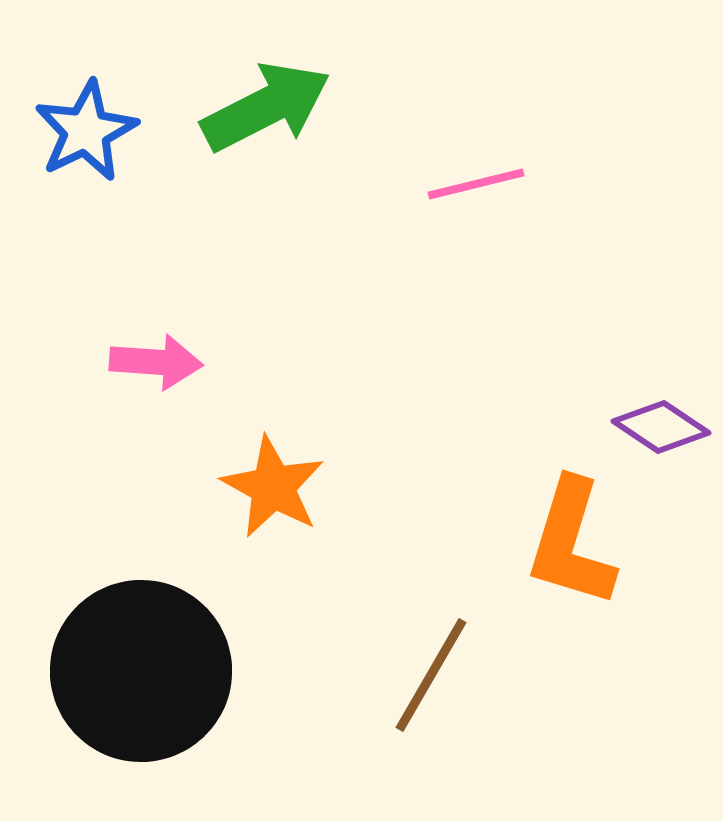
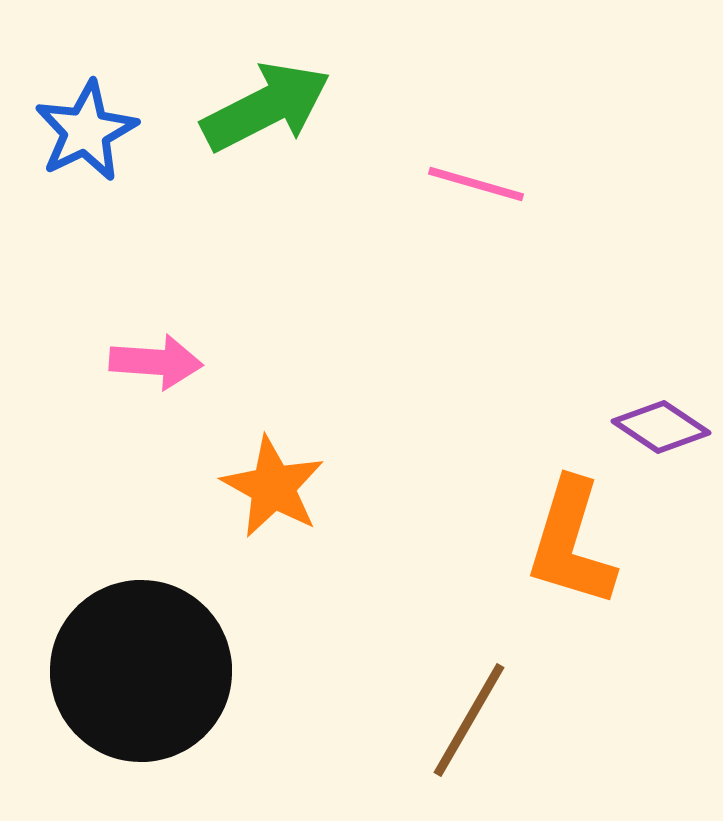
pink line: rotated 30 degrees clockwise
brown line: moved 38 px right, 45 px down
